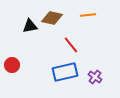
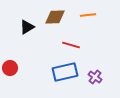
brown diamond: moved 3 px right, 1 px up; rotated 15 degrees counterclockwise
black triangle: moved 3 px left, 1 px down; rotated 21 degrees counterclockwise
red line: rotated 36 degrees counterclockwise
red circle: moved 2 px left, 3 px down
